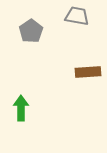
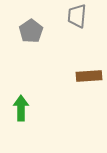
gray trapezoid: rotated 95 degrees counterclockwise
brown rectangle: moved 1 px right, 4 px down
